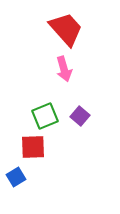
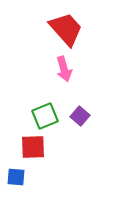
blue square: rotated 36 degrees clockwise
